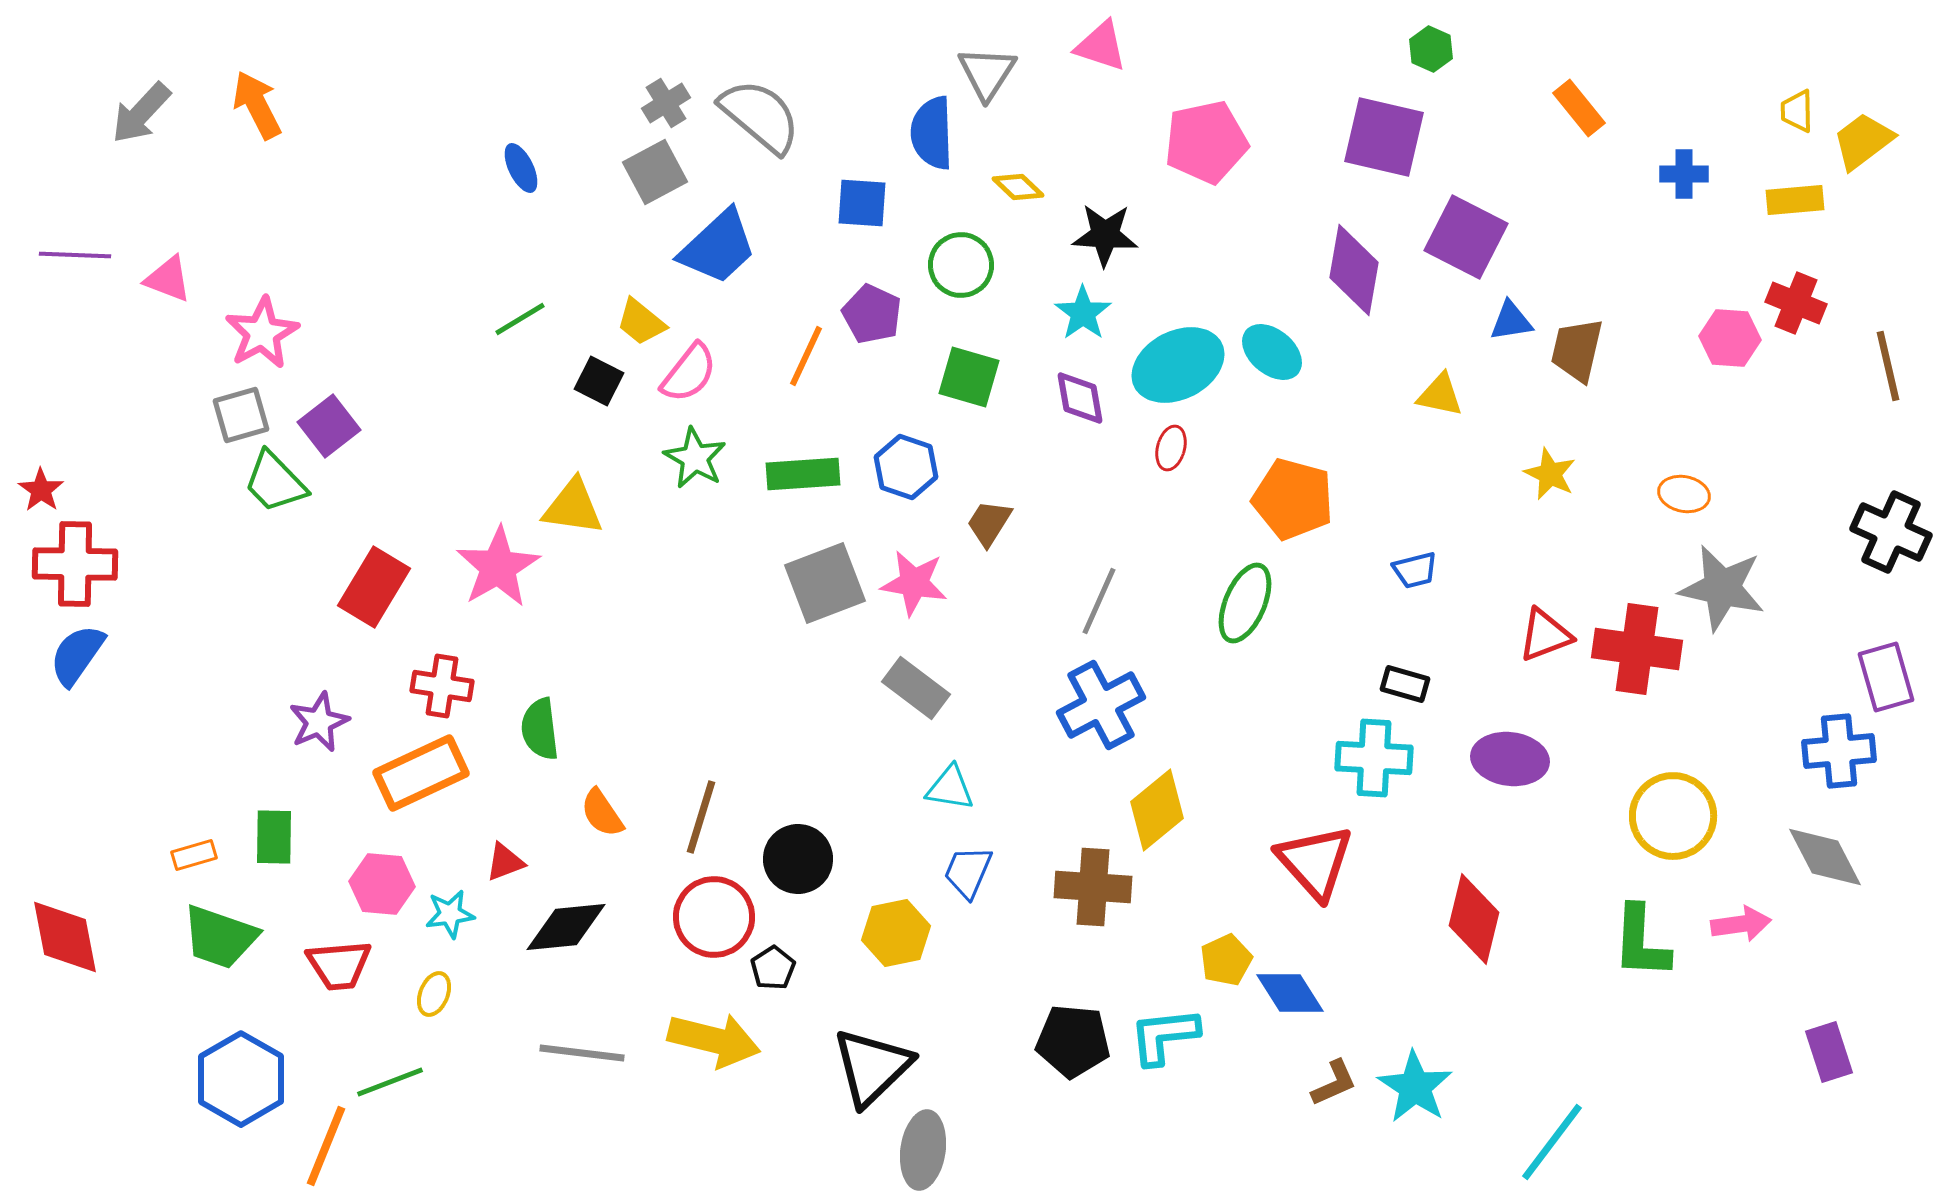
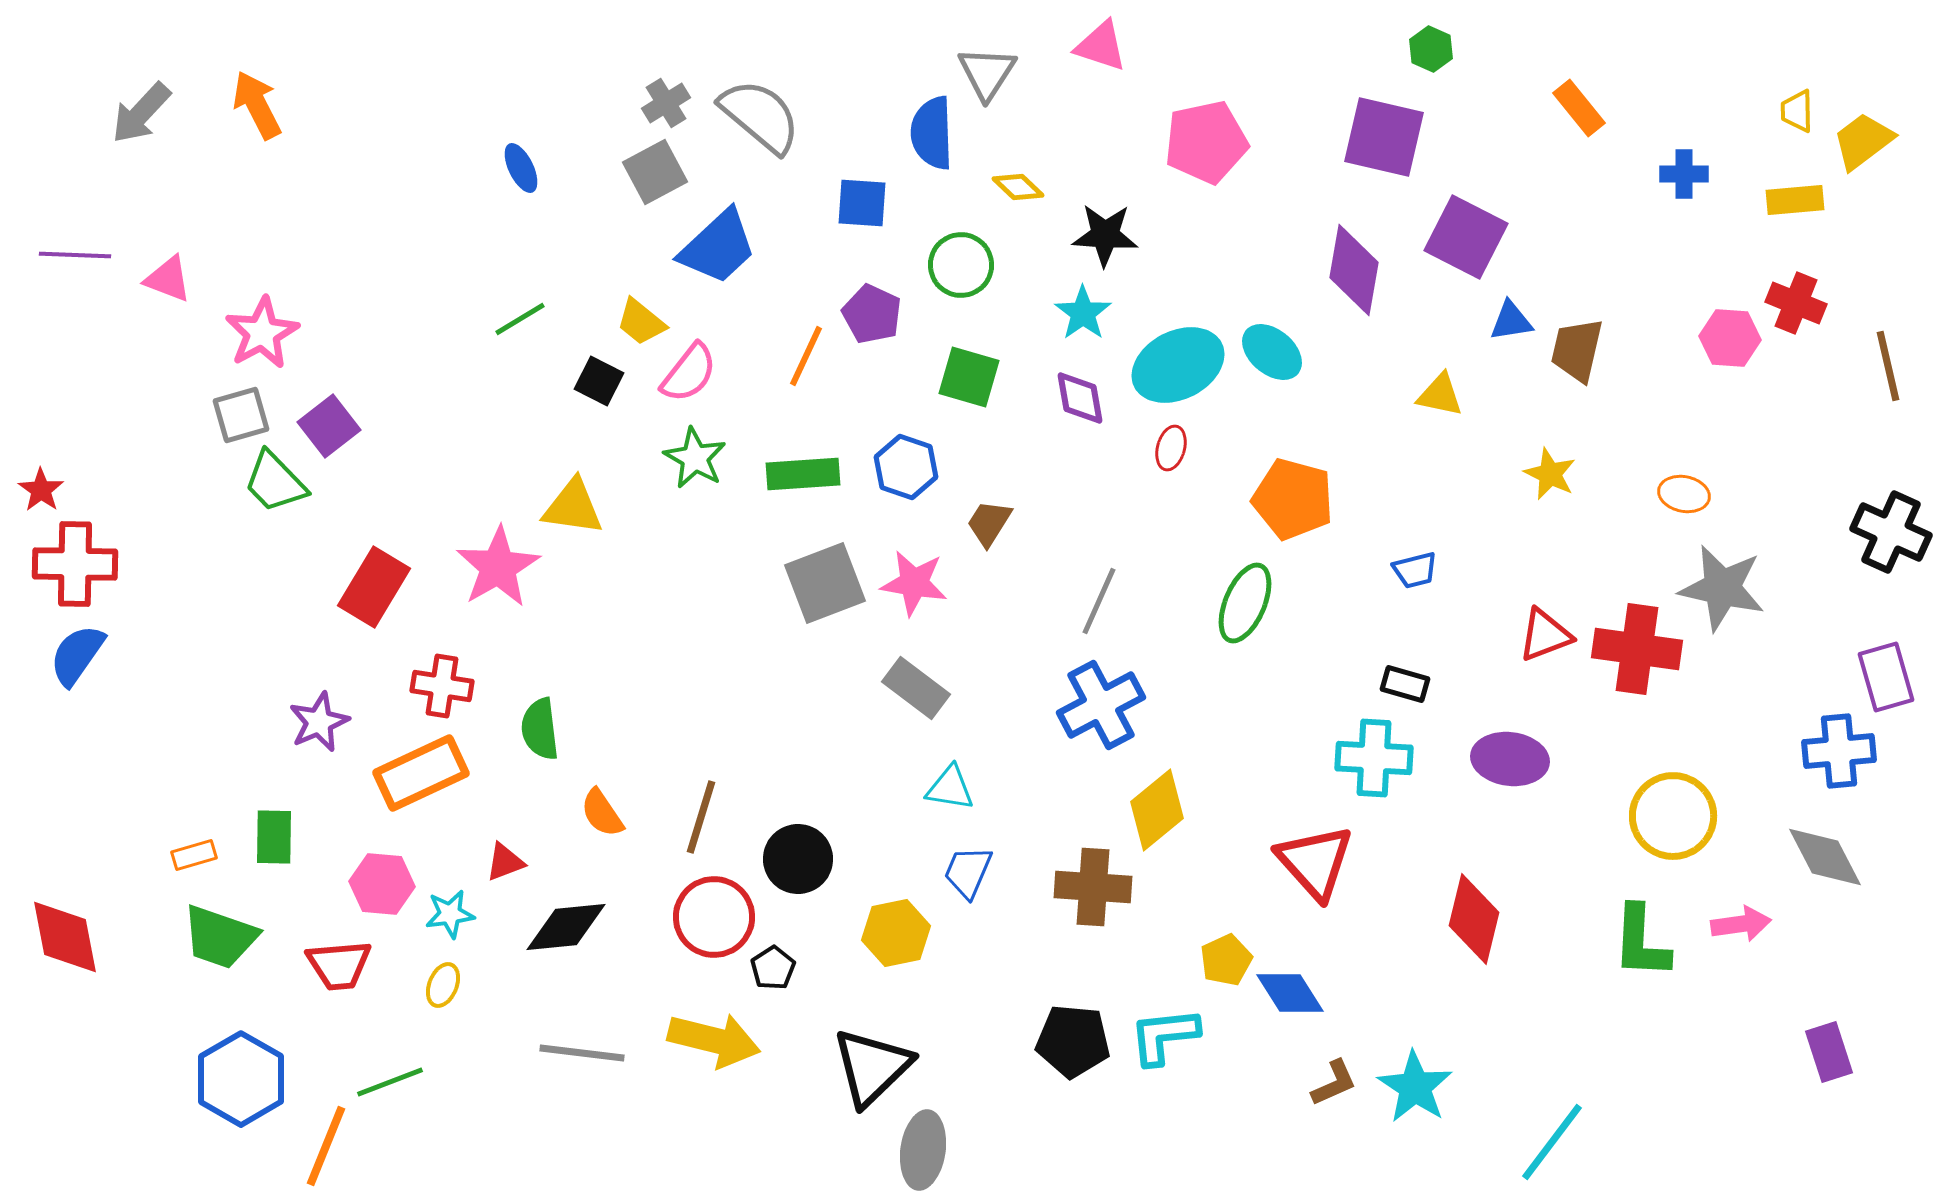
yellow ellipse at (434, 994): moved 9 px right, 9 px up
